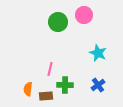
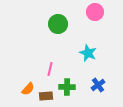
pink circle: moved 11 px right, 3 px up
green circle: moved 2 px down
cyan star: moved 10 px left
green cross: moved 2 px right, 2 px down
orange semicircle: rotated 144 degrees counterclockwise
